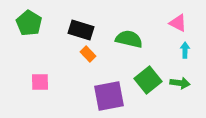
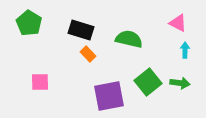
green square: moved 2 px down
